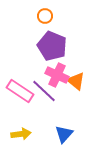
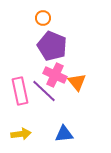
orange circle: moved 2 px left, 2 px down
pink cross: moved 2 px left
orange triangle: moved 1 px right, 1 px down; rotated 12 degrees clockwise
pink rectangle: rotated 44 degrees clockwise
blue triangle: rotated 42 degrees clockwise
